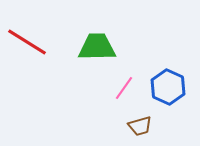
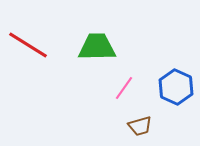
red line: moved 1 px right, 3 px down
blue hexagon: moved 8 px right
